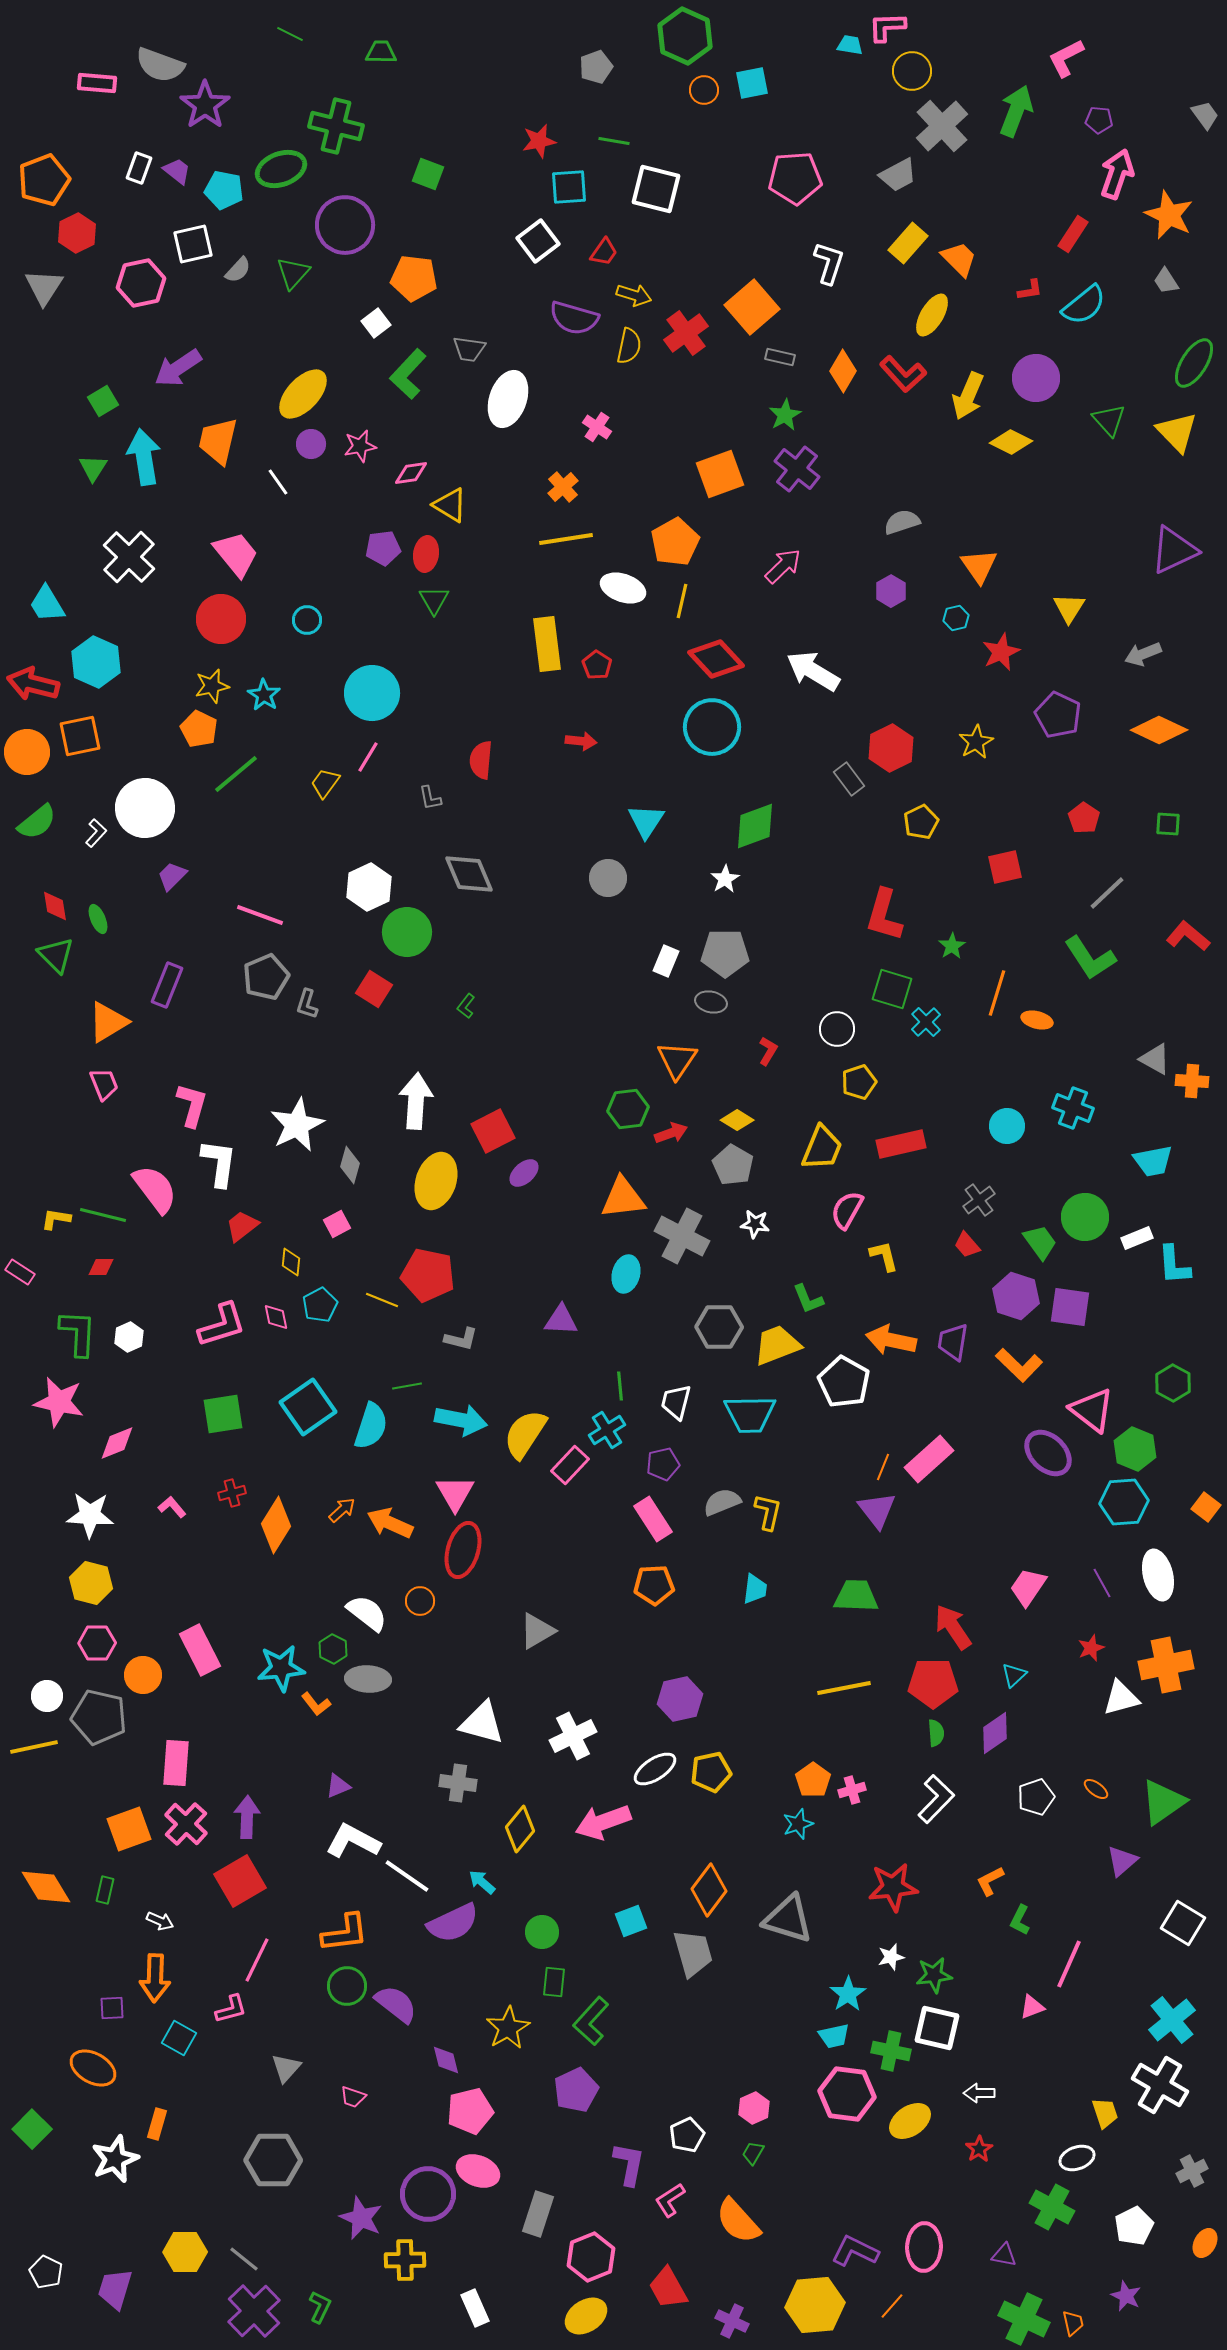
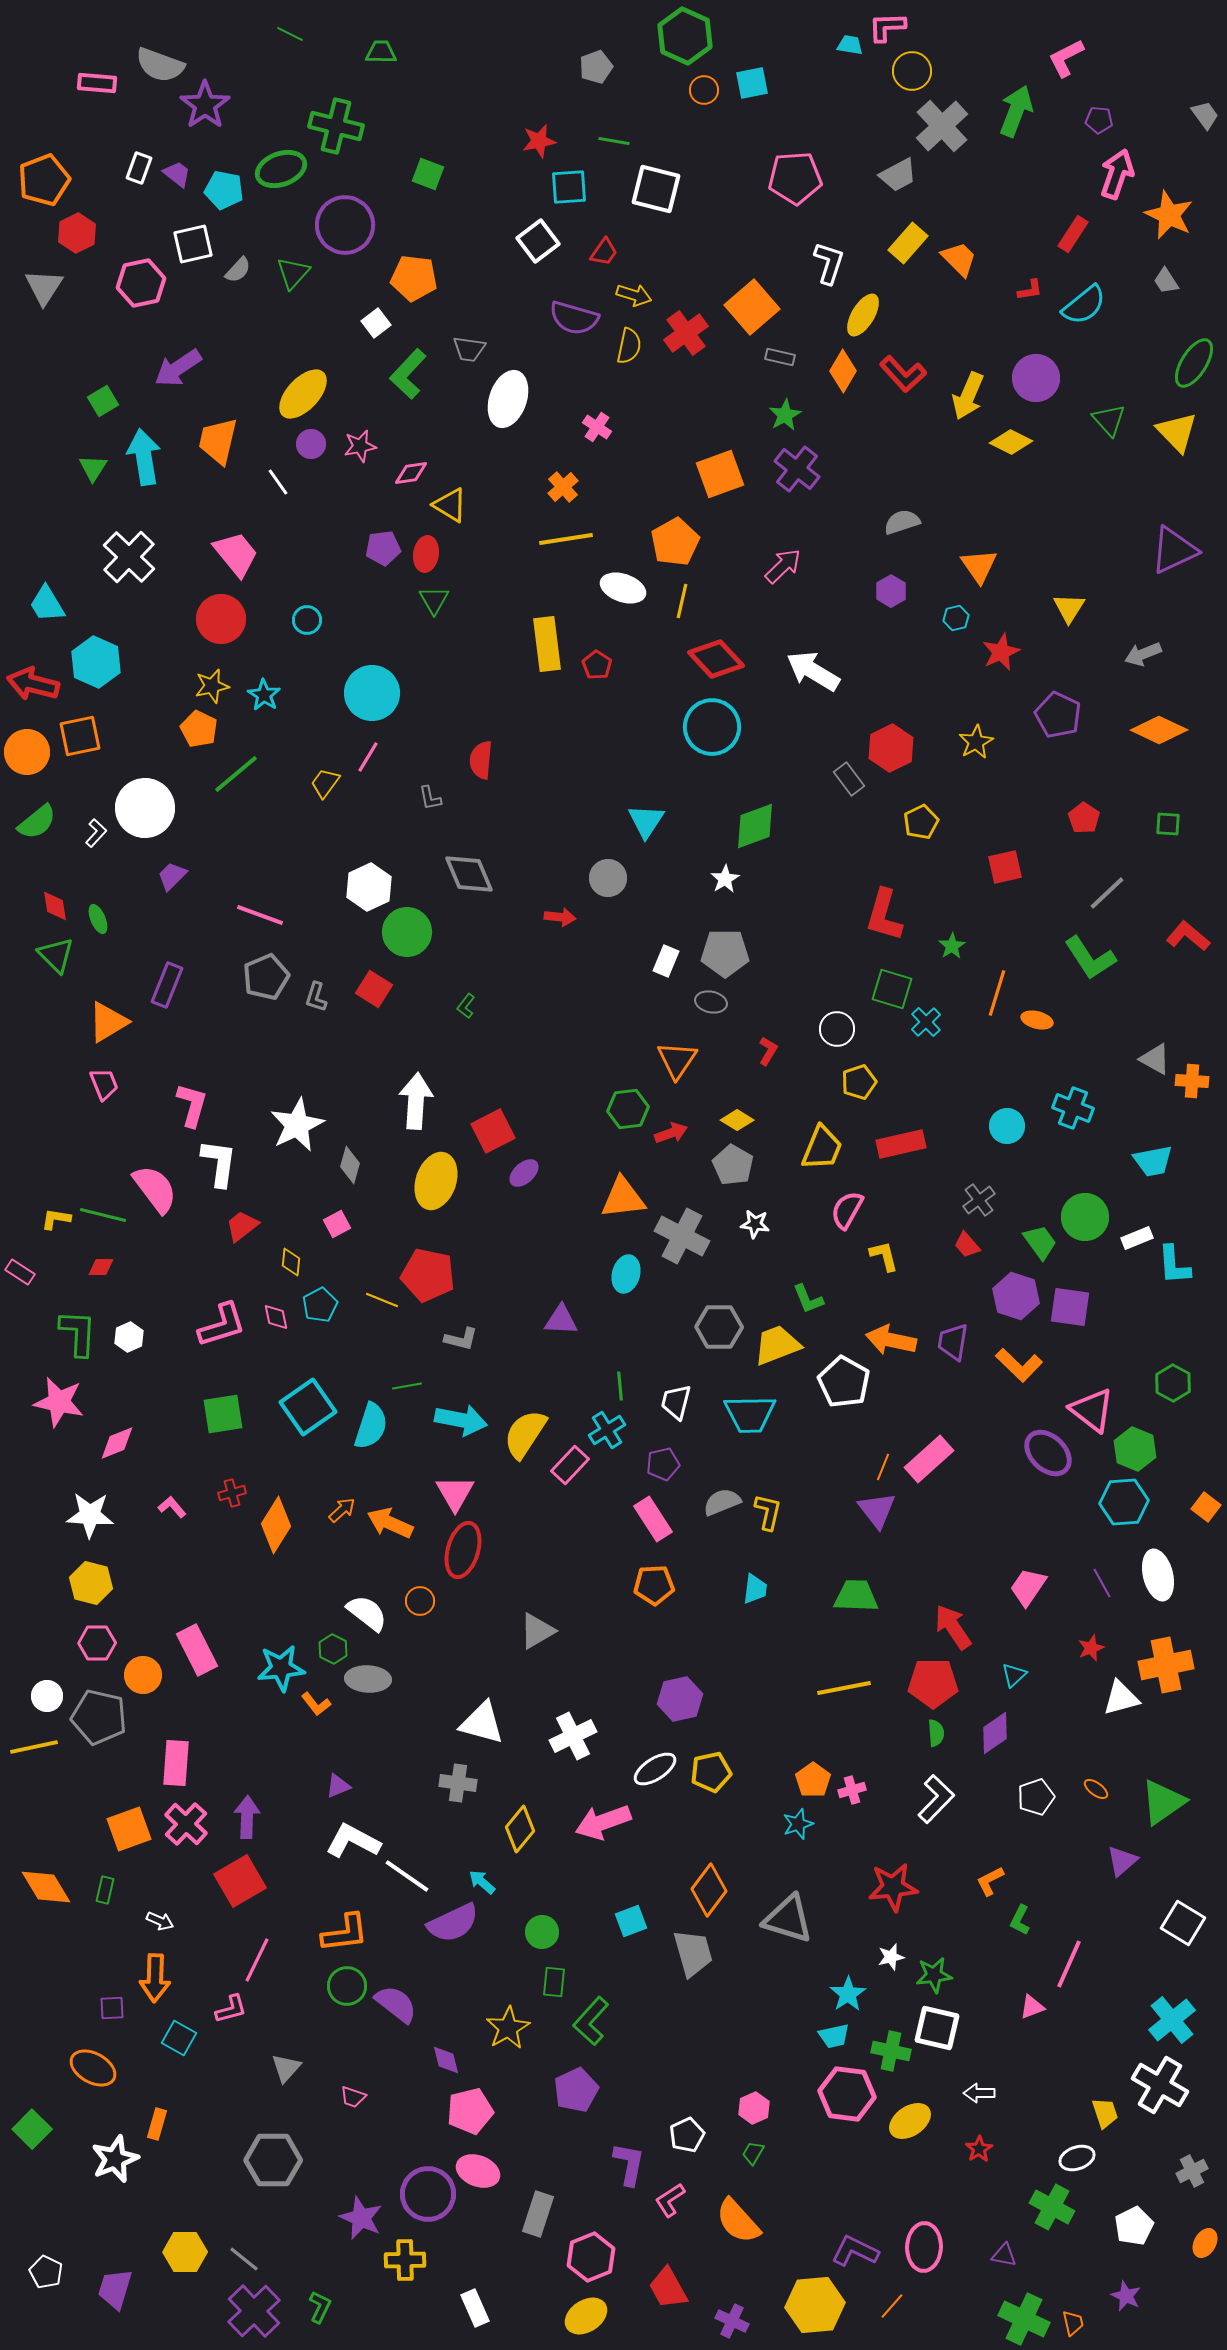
purple trapezoid at (177, 171): moved 3 px down
yellow ellipse at (932, 315): moved 69 px left
red arrow at (581, 741): moved 21 px left, 176 px down
gray L-shape at (307, 1004): moved 9 px right, 7 px up
pink rectangle at (200, 1650): moved 3 px left
